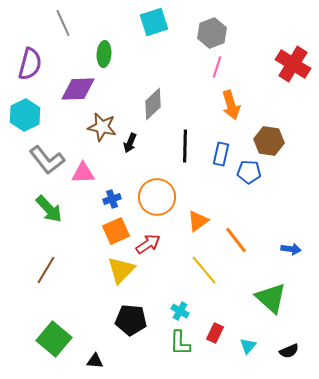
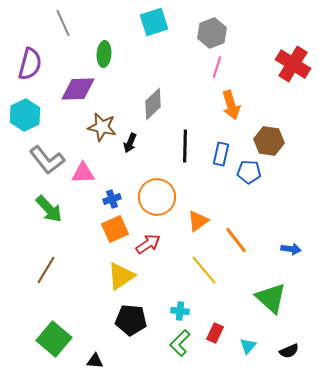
orange square: moved 1 px left, 2 px up
yellow triangle: moved 6 px down; rotated 12 degrees clockwise
cyan cross: rotated 24 degrees counterclockwise
green L-shape: rotated 44 degrees clockwise
